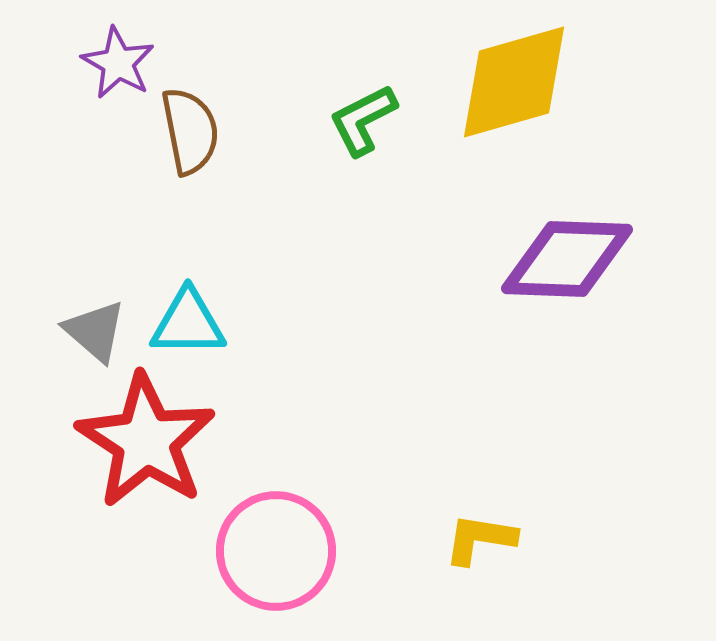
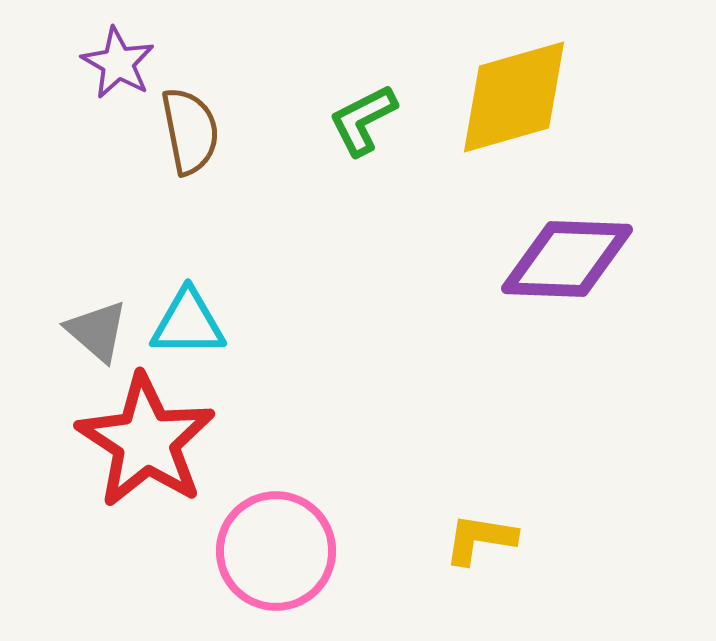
yellow diamond: moved 15 px down
gray triangle: moved 2 px right
